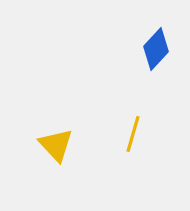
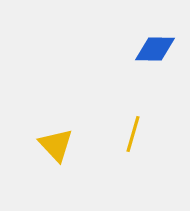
blue diamond: moved 1 px left; rotated 48 degrees clockwise
